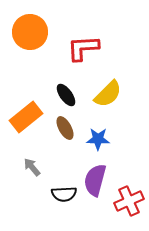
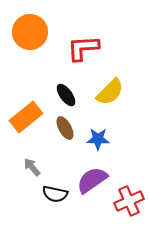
yellow semicircle: moved 2 px right, 2 px up
purple semicircle: moved 3 px left; rotated 40 degrees clockwise
black semicircle: moved 9 px left; rotated 15 degrees clockwise
